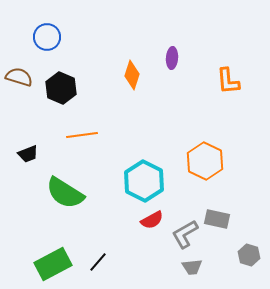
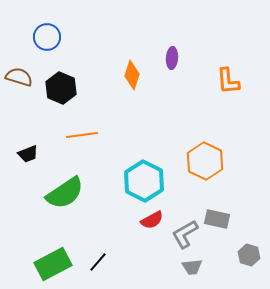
green semicircle: rotated 66 degrees counterclockwise
